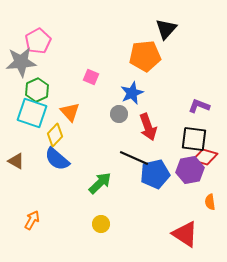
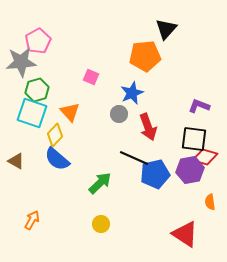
green hexagon: rotated 10 degrees clockwise
